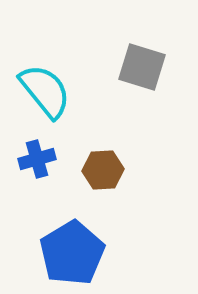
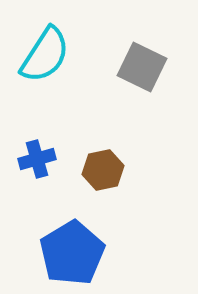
gray square: rotated 9 degrees clockwise
cyan semicircle: moved 36 px up; rotated 72 degrees clockwise
brown hexagon: rotated 9 degrees counterclockwise
